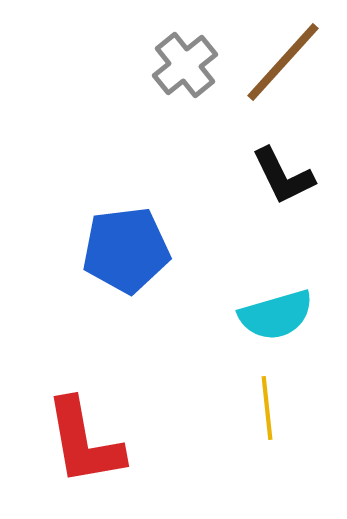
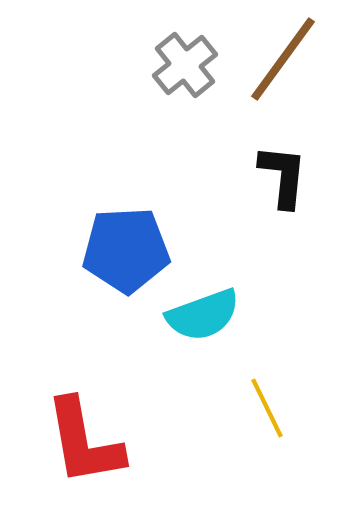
brown line: moved 3 px up; rotated 6 degrees counterclockwise
black L-shape: rotated 148 degrees counterclockwise
blue pentagon: rotated 4 degrees clockwise
cyan semicircle: moved 73 px left; rotated 4 degrees counterclockwise
yellow line: rotated 20 degrees counterclockwise
